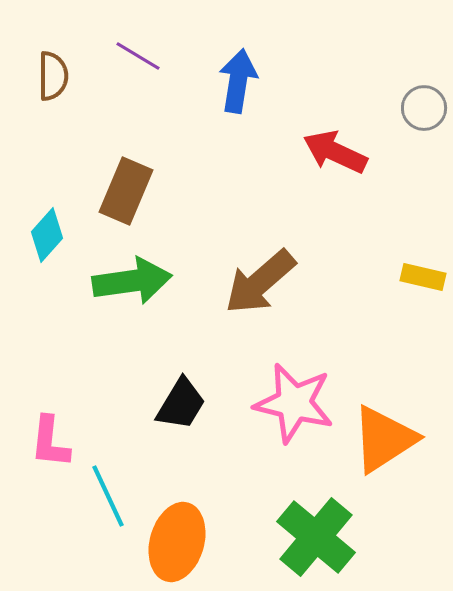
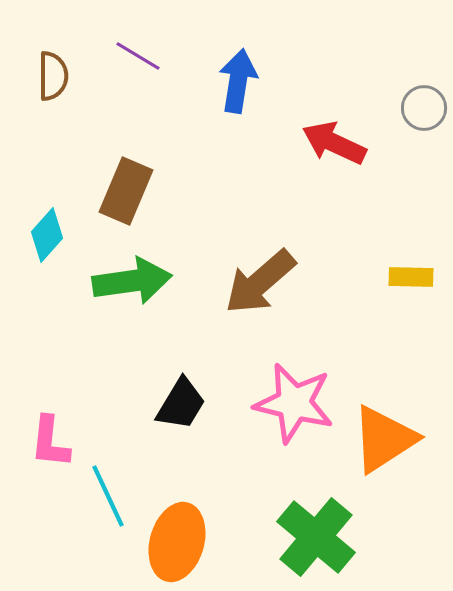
red arrow: moved 1 px left, 9 px up
yellow rectangle: moved 12 px left; rotated 12 degrees counterclockwise
